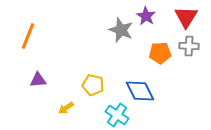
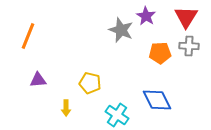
yellow pentagon: moved 3 px left, 2 px up
blue diamond: moved 17 px right, 9 px down
yellow arrow: rotated 56 degrees counterclockwise
